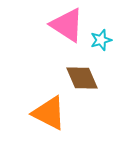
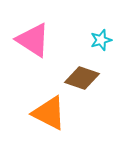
pink triangle: moved 34 px left, 15 px down
brown diamond: rotated 48 degrees counterclockwise
